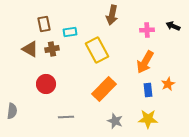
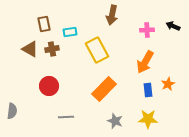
red circle: moved 3 px right, 2 px down
